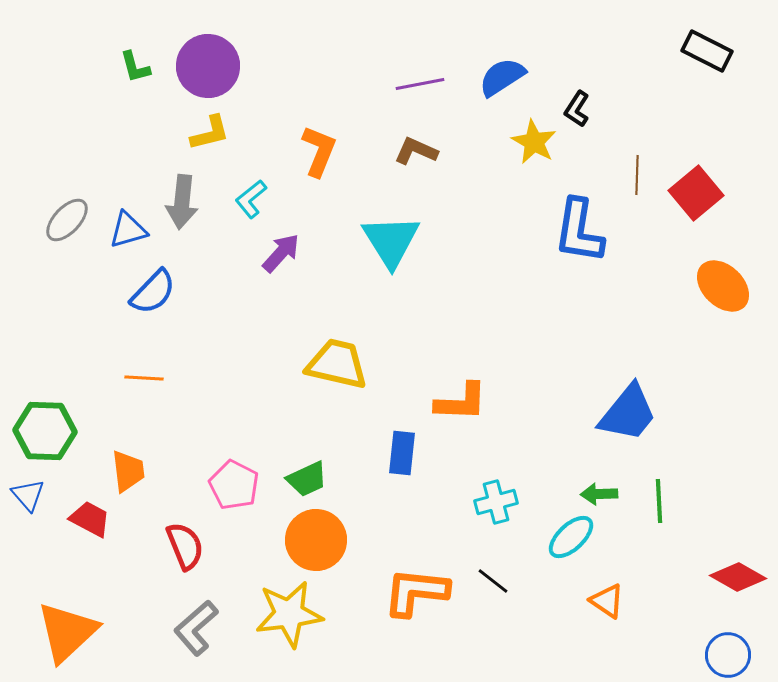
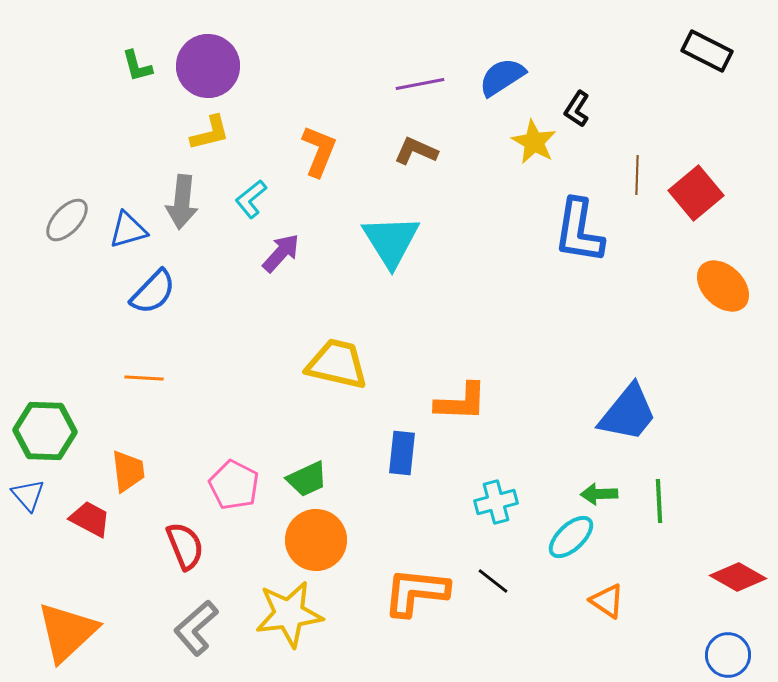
green L-shape at (135, 67): moved 2 px right, 1 px up
